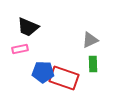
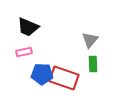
gray triangle: rotated 24 degrees counterclockwise
pink rectangle: moved 4 px right, 3 px down
blue pentagon: moved 1 px left, 2 px down
